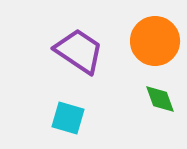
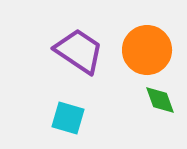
orange circle: moved 8 px left, 9 px down
green diamond: moved 1 px down
